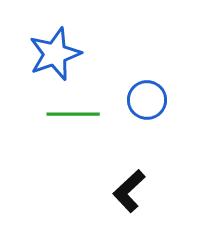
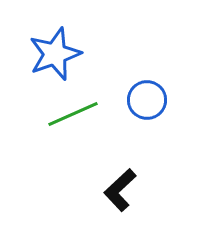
green line: rotated 24 degrees counterclockwise
black L-shape: moved 9 px left, 1 px up
